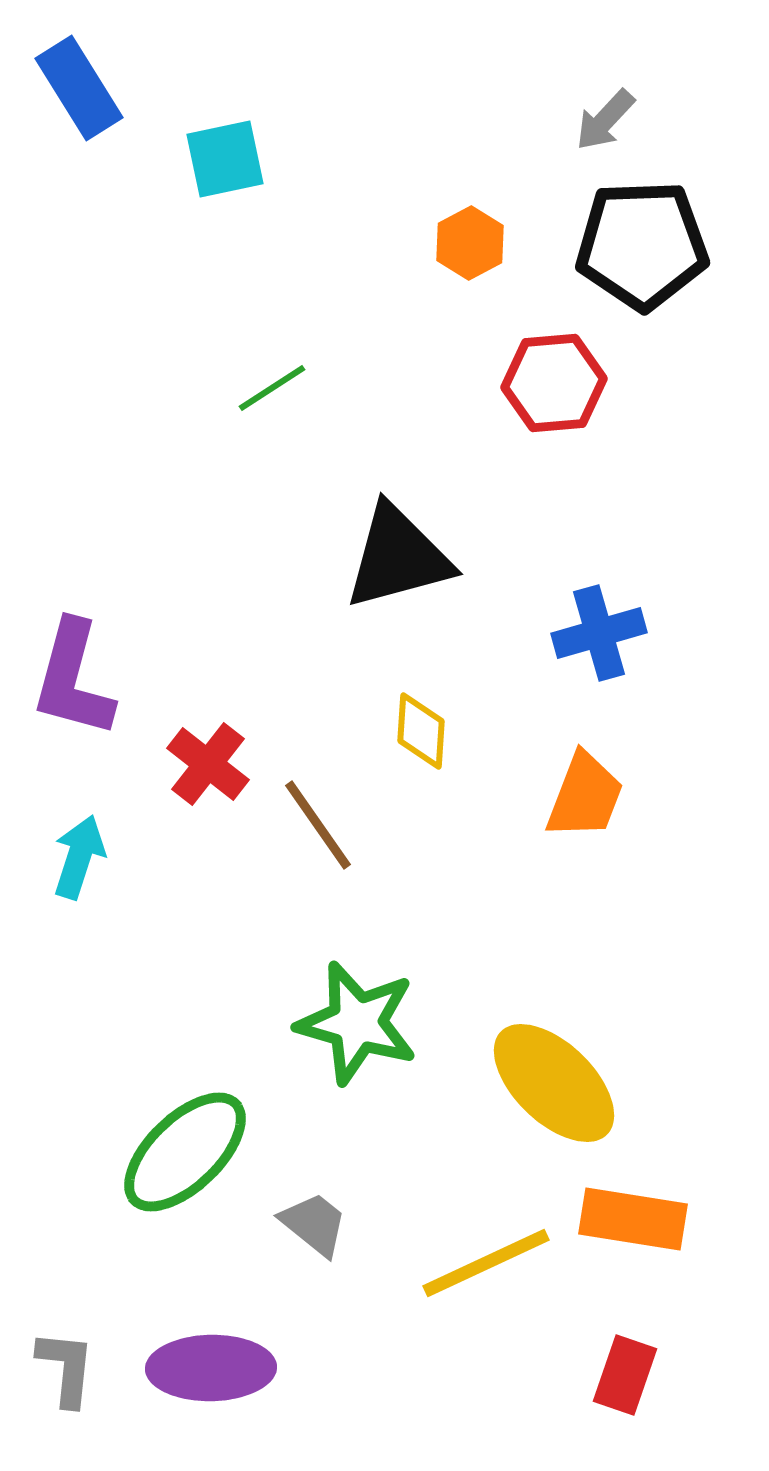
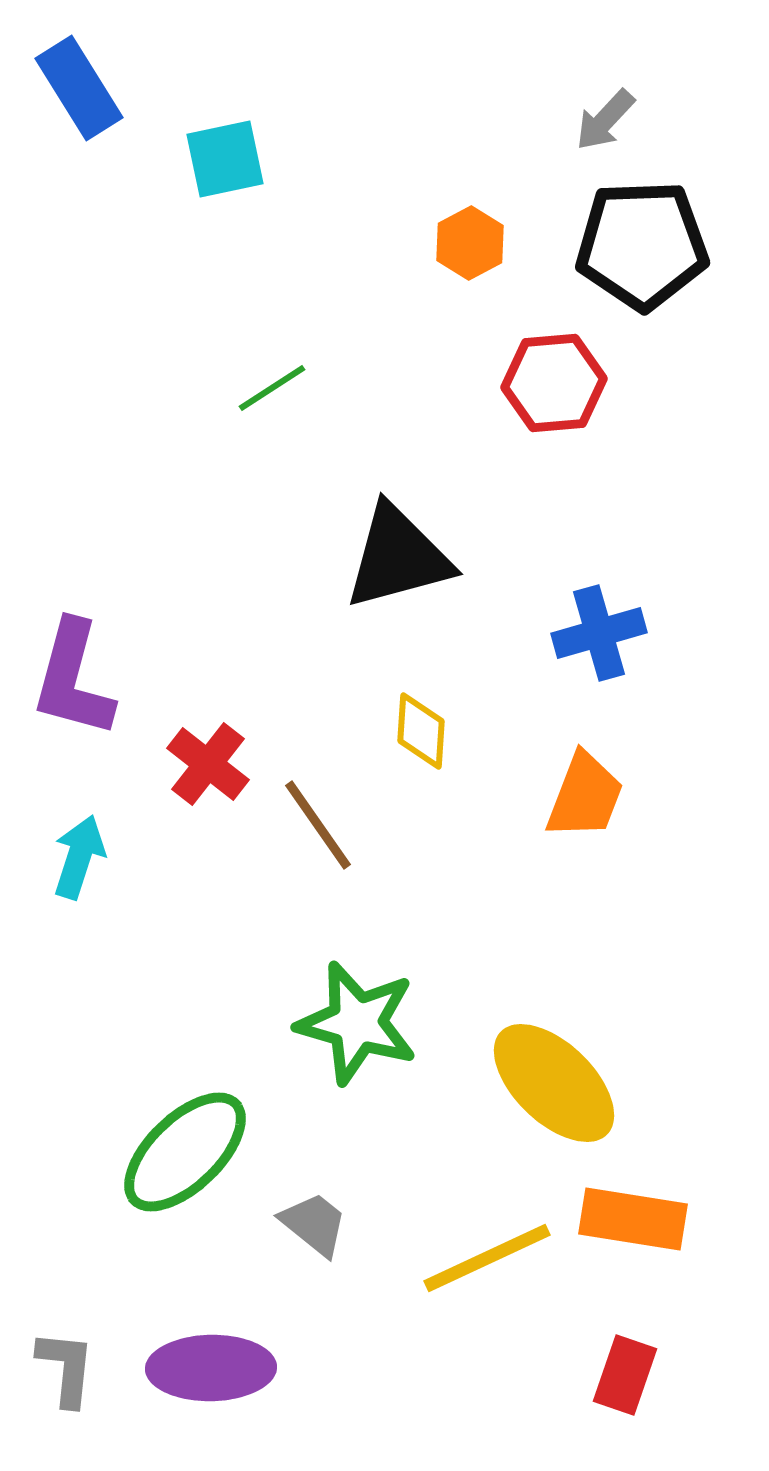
yellow line: moved 1 px right, 5 px up
